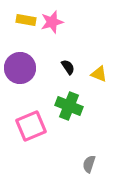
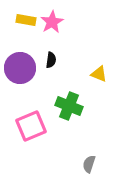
pink star: rotated 15 degrees counterclockwise
black semicircle: moved 17 px left, 7 px up; rotated 42 degrees clockwise
